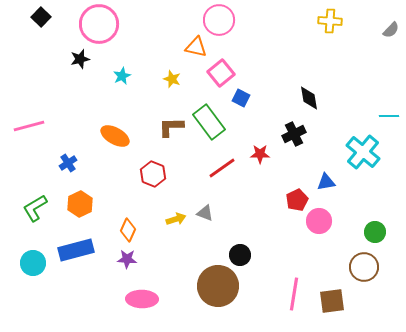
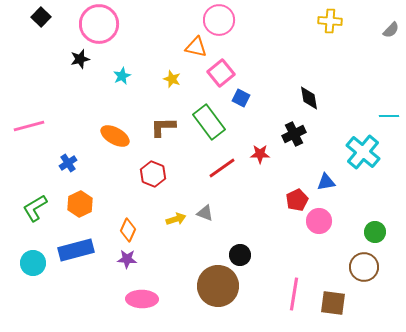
brown L-shape at (171, 127): moved 8 px left
brown square at (332, 301): moved 1 px right, 2 px down; rotated 16 degrees clockwise
